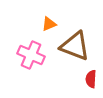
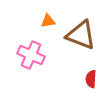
orange triangle: moved 1 px left, 3 px up; rotated 14 degrees clockwise
brown triangle: moved 6 px right, 11 px up
